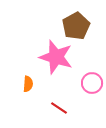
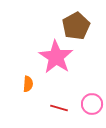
pink star: rotated 16 degrees clockwise
pink circle: moved 21 px down
red line: rotated 18 degrees counterclockwise
